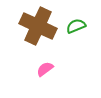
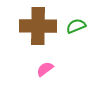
brown cross: rotated 24 degrees counterclockwise
